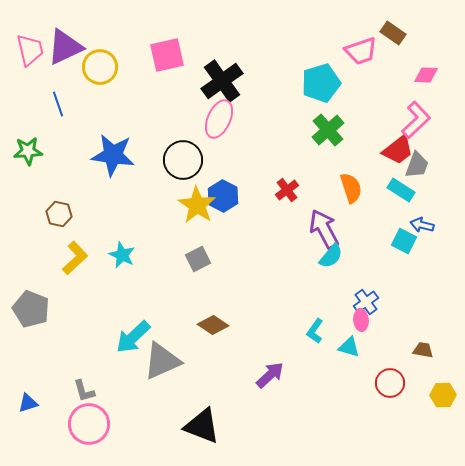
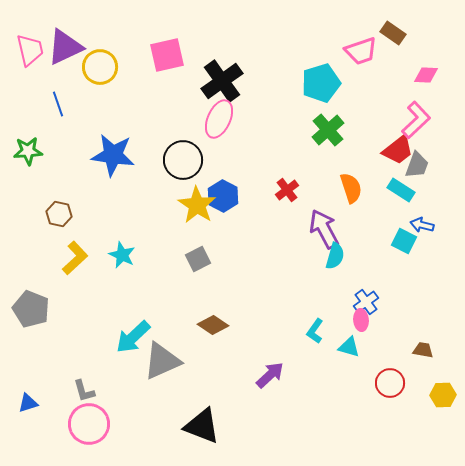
cyan semicircle at (331, 256): moved 4 px right; rotated 24 degrees counterclockwise
